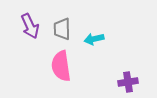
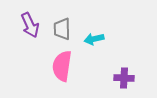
purple arrow: moved 1 px up
pink semicircle: moved 1 px right; rotated 16 degrees clockwise
purple cross: moved 4 px left, 4 px up; rotated 12 degrees clockwise
